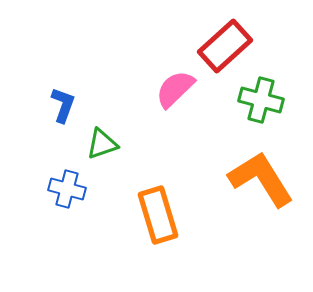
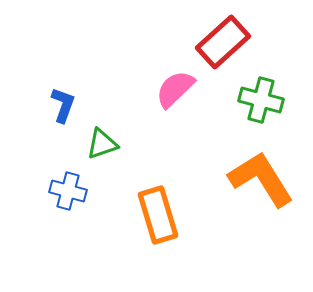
red rectangle: moved 2 px left, 4 px up
blue cross: moved 1 px right, 2 px down
